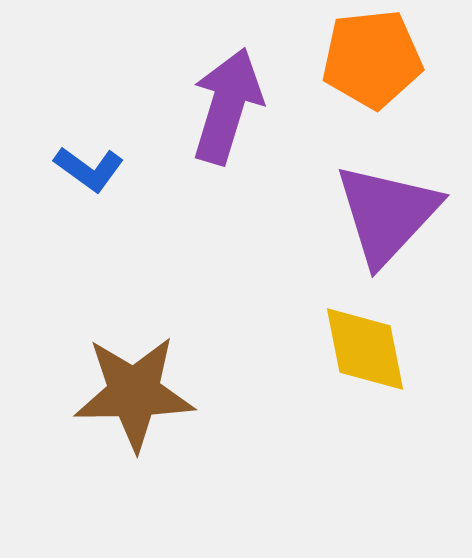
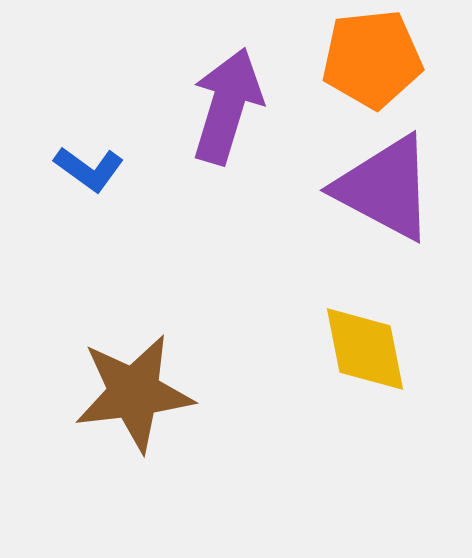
purple triangle: moved 2 px left, 26 px up; rotated 45 degrees counterclockwise
brown star: rotated 6 degrees counterclockwise
